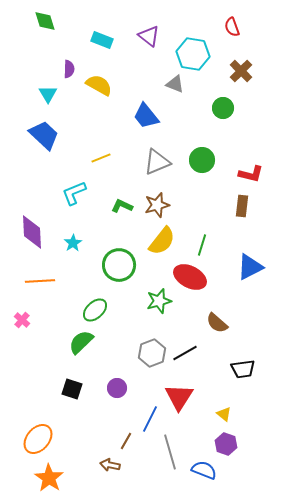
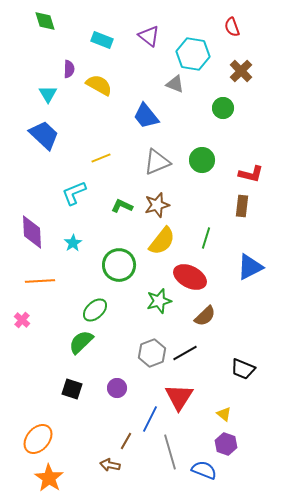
green line at (202, 245): moved 4 px right, 7 px up
brown semicircle at (217, 323): moved 12 px left, 7 px up; rotated 85 degrees counterclockwise
black trapezoid at (243, 369): rotated 30 degrees clockwise
